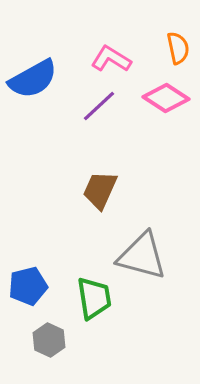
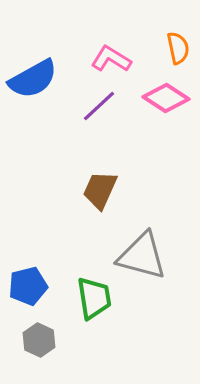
gray hexagon: moved 10 px left
